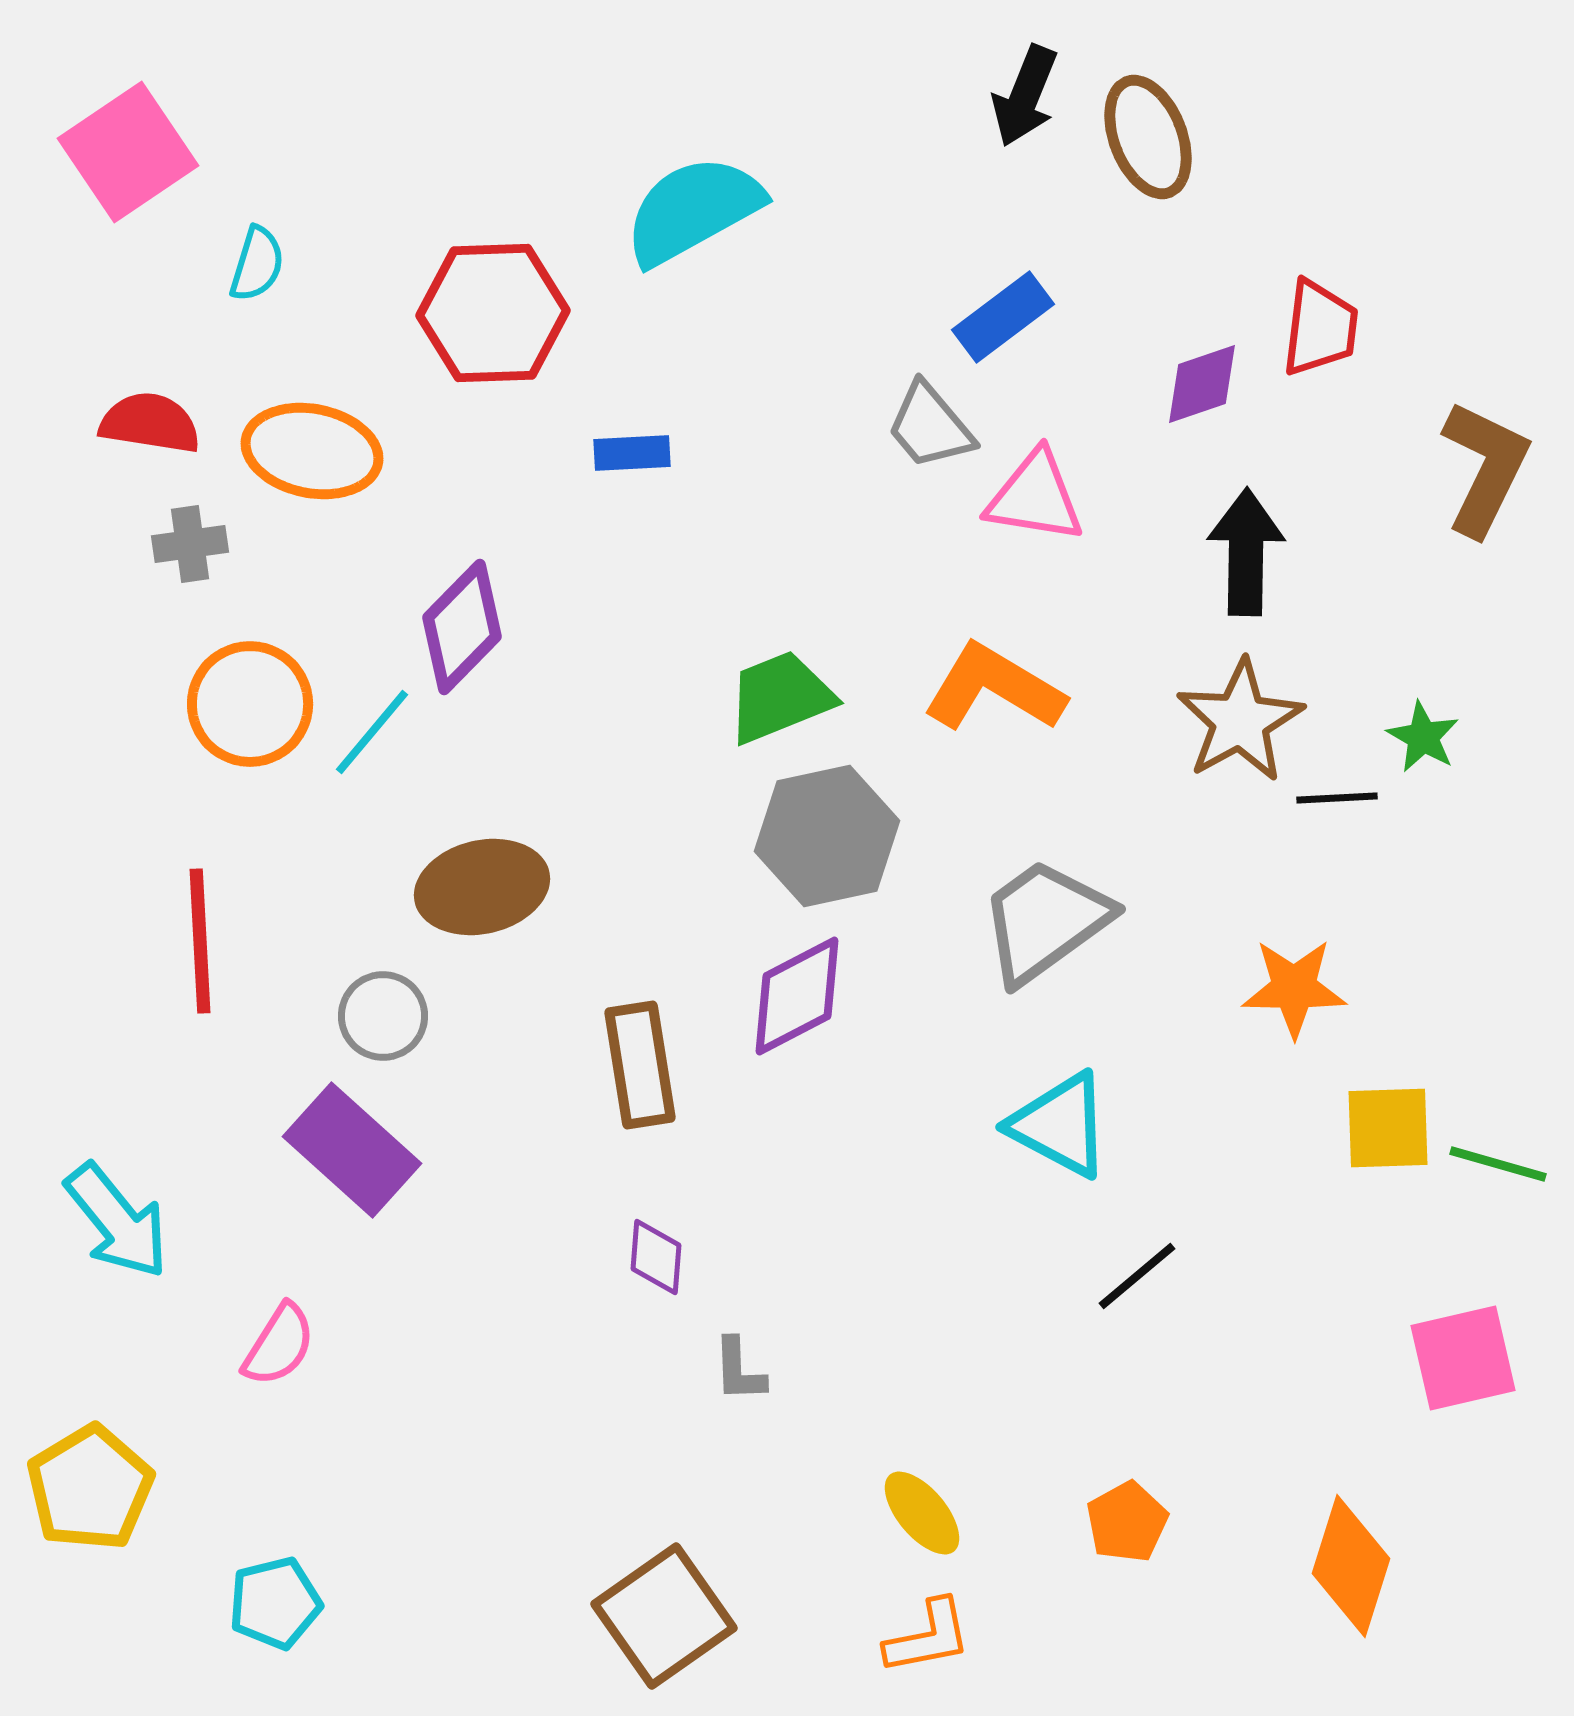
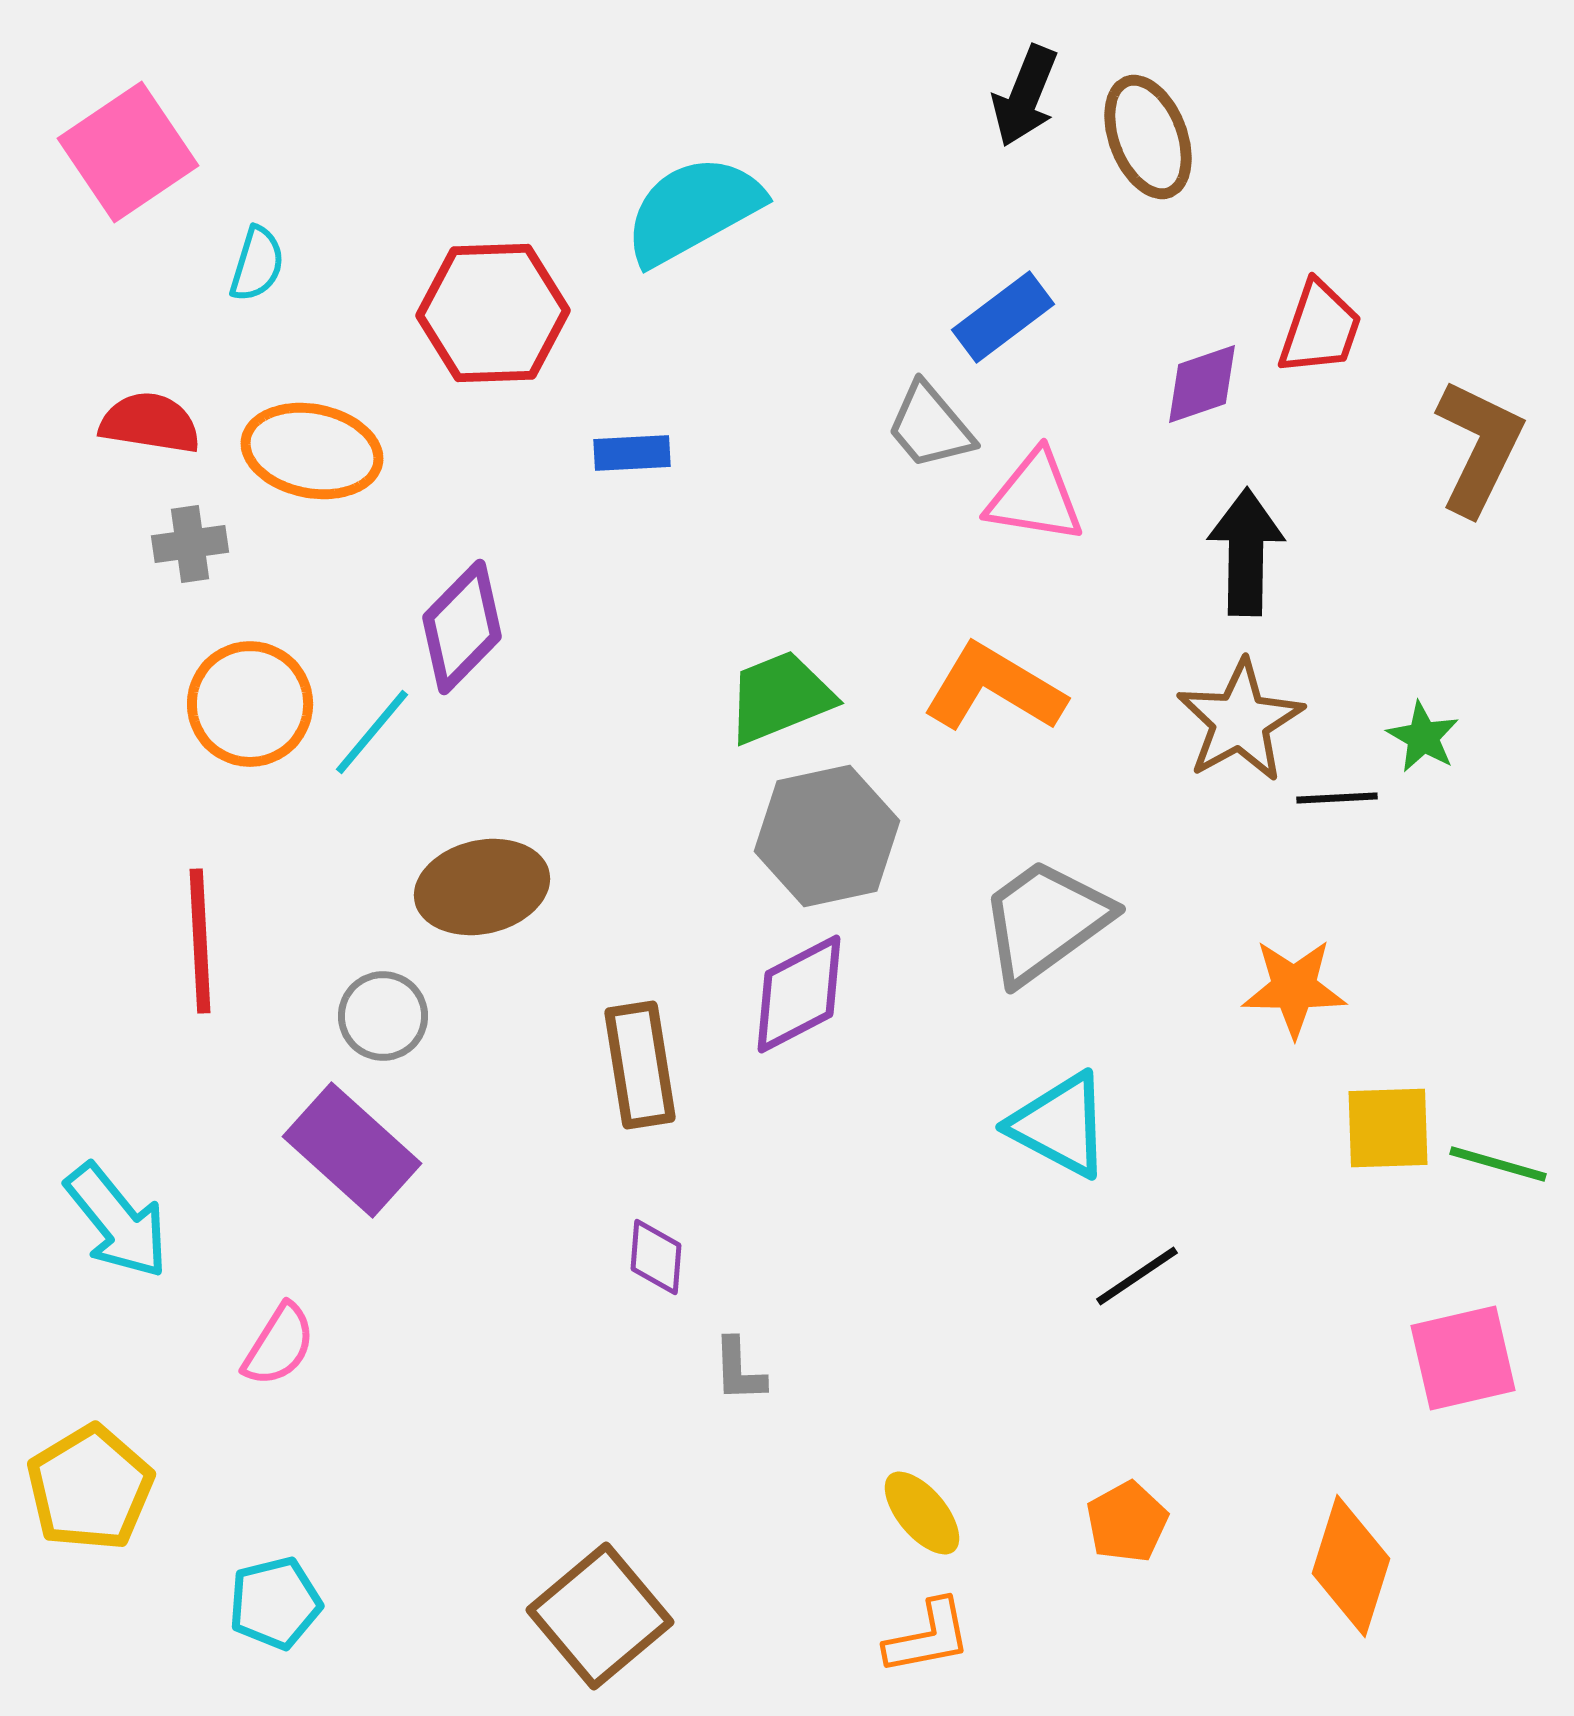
red trapezoid at (1320, 328): rotated 12 degrees clockwise
brown L-shape at (1485, 468): moved 6 px left, 21 px up
purple diamond at (797, 996): moved 2 px right, 2 px up
black line at (1137, 1276): rotated 6 degrees clockwise
brown square at (664, 1616): moved 64 px left; rotated 5 degrees counterclockwise
